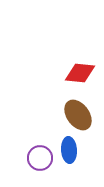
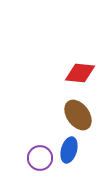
blue ellipse: rotated 20 degrees clockwise
